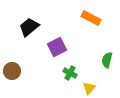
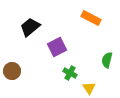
black trapezoid: moved 1 px right
yellow triangle: rotated 16 degrees counterclockwise
